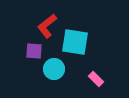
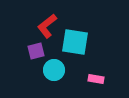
purple square: moved 2 px right; rotated 18 degrees counterclockwise
cyan circle: moved 1 px down
pink rectangle: rotated 35 degrees counterclockwise
